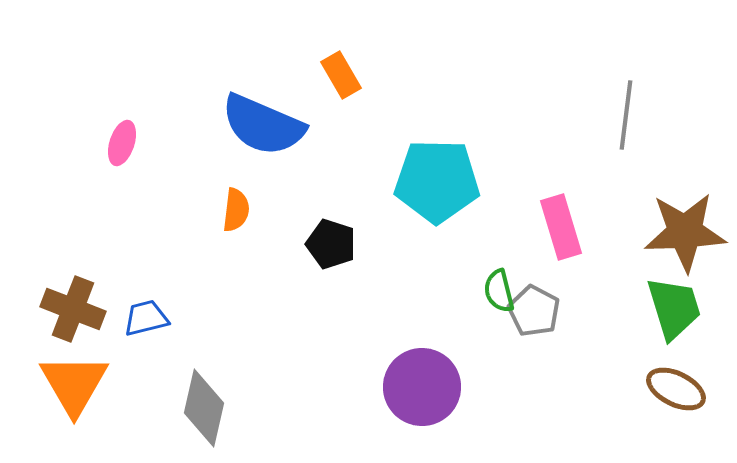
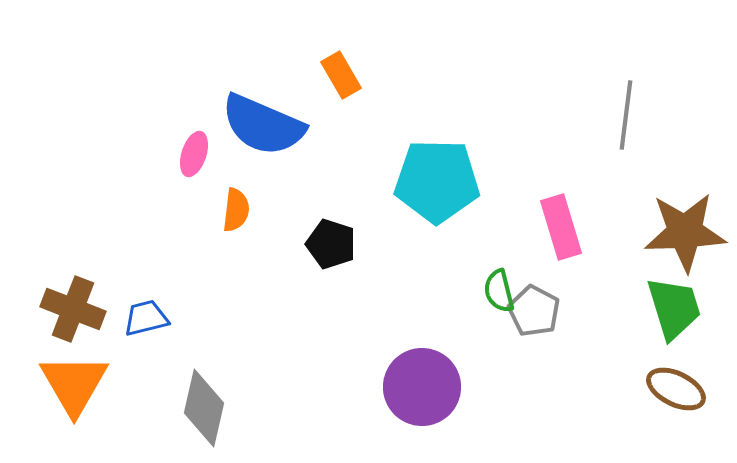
pink ellipse: moved 72 px right, 11 px down
